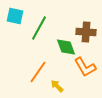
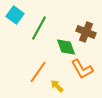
cyan square: moved 1 px up; rotated 24 degrees clockwise
brown cross: rotated 18 degrees clockwise
orange L-shape: moved 3 px left, 2 px down
